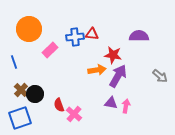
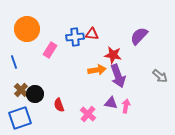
orange circle: moved 2 px left
purple semicircle: rotated 48 degrees counterclockwise
pink rectangle: rotated 14 degrees counterclockwise
purple arrow: rotated 130 degrees clockwise
pink cross: moved 14 px right
